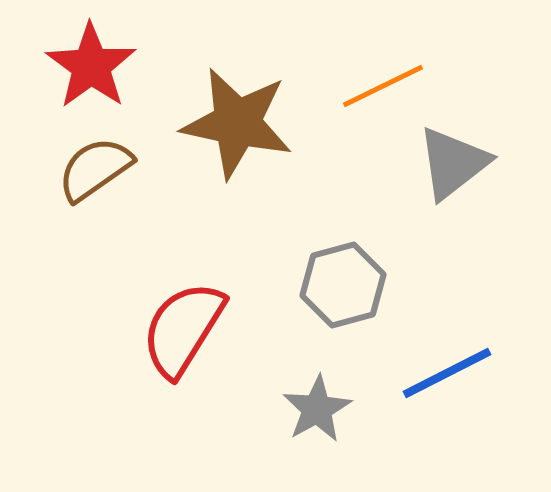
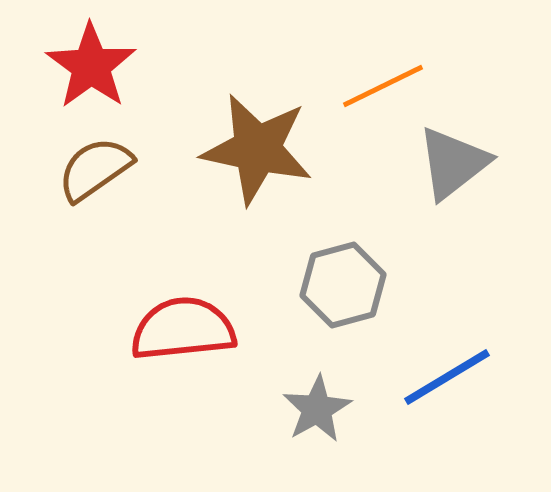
brown star: moved 20 px right, 26 px down
red semicircle: rotated 52 degrees clockwise
blue line: moved 4 px down; rotated 4 degrees counterclockwise
